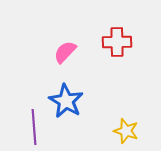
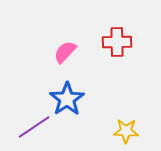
blue star: moved 1 px right, 2 px up; rotated 8 degrees clockwise
purple line: rotated 60 degrees clockwise
yellow star: rotated 15 degrees counterclockwise
